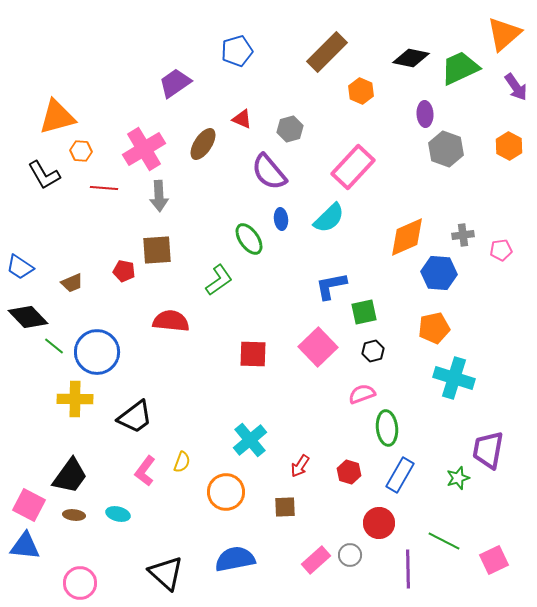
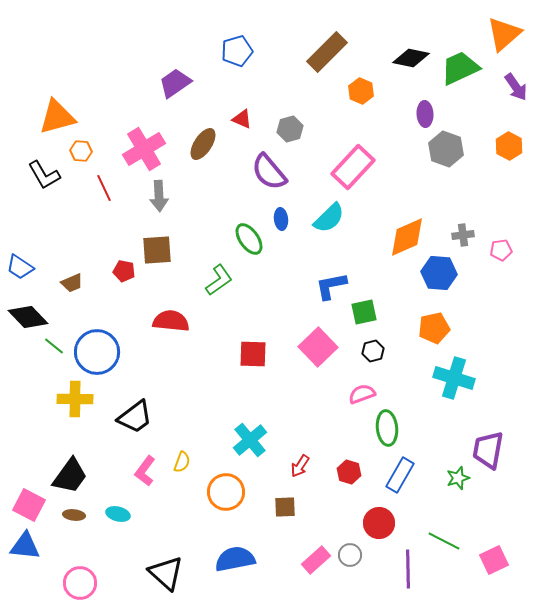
red line at (104, 188): rotated 60 degrees clockwise
